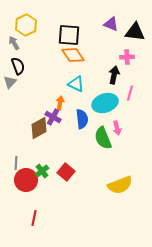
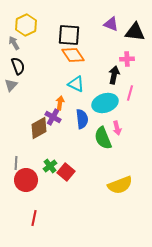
pink cross: moved 2 px down
gray triangle: moved 1 px right, 3 px down
green cross: moved 8 px right, 5 px up
